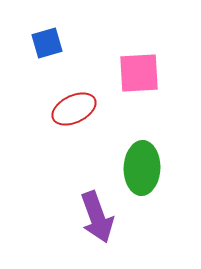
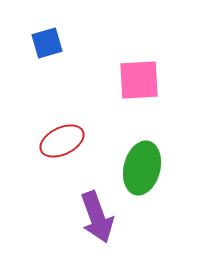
pink square: moved 7 px down
red ellipse: moved 12 px left, 32 px down
green ellipse: rotated 12 degrees clockwise
